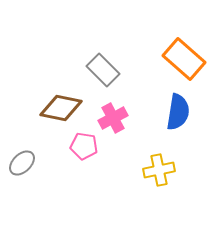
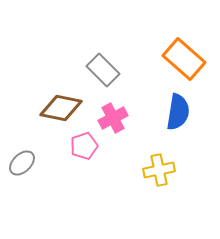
pink pentagon: rotated 28 degrees counterclockwise
